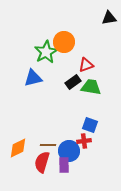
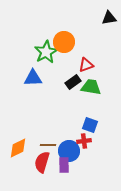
blue triangle: rotated 12 degrees clockwise
